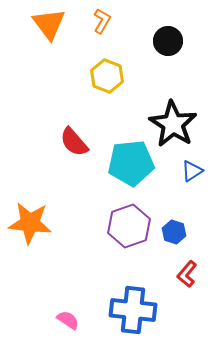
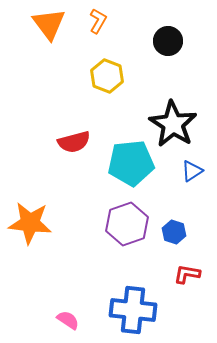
orange L-shape: moved 4 px left
red semicircle: rotated 64 degrees counterclockwise
purple hexagon: moved 2 px left, 2 px up
red L-shape: rotated 60 degrees clockwise
